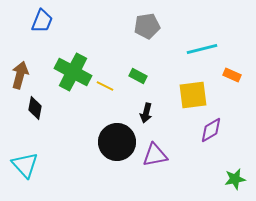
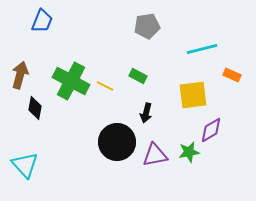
green cross: moved 2 px left, 9 px down
green star: moved 46 px left, 27 px up
